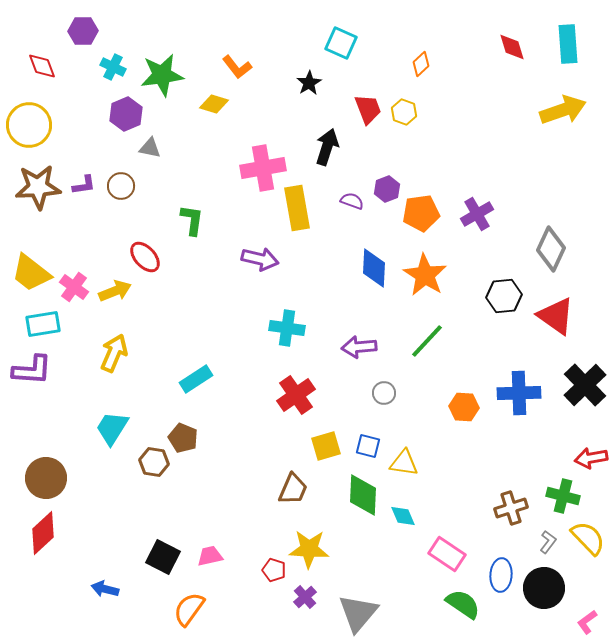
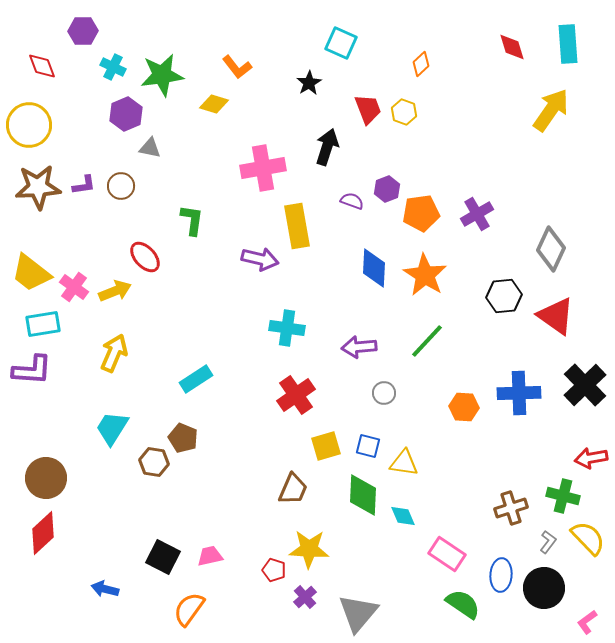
yellow arrow at (563, 110): moved 12 px left; rotated 36 degrees counterclockwise
yellow rectangle at (297, 208): moved 18 px down
